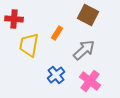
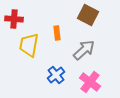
orange rectangle: rotated 40 degrees counterclockwise
pink cross: moved 1 px down
